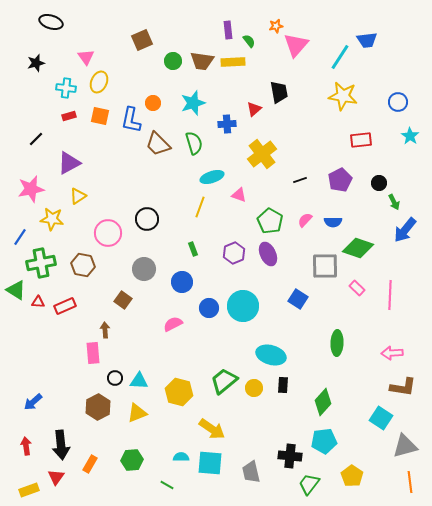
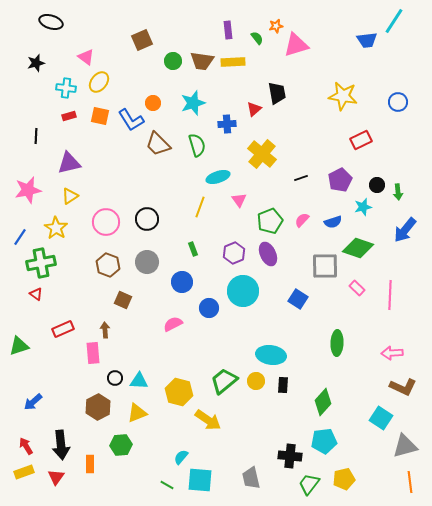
green semicircle at (249, 41): moved 8 px right, 3 px up
pink triangle at (296, 45): rotated 32 degrees clockwise
pink triangle at (86, 57): rotated 18 degrees counterclockwise
cyan line at (340, 57): moved 54 px right, 36 px up
yellow ellipse at (99, 82): rotated 15 degrees clockwise
black trapezoid at (279, 92): moved 2 px left, 1 px down
blue L-shape at (131, 120): rotated 44 degrees counterclockwise
cyan star at (410, 136): moved 47 px left, 71 px down; rotated 24 degrees clockwise
black line at (36, 139): moved 3 px up; rotated 42 degrees counterclockwise
red rectangle at (361, 140): rotated 20 degrees counterclockwise
green semicircle at (194, 143): moved 3 px right, 2 px down
yellow cross at (262, 154): rotated 12 degrees counterclockwise
purple triangle at (69, 163): rotated 15 degrees clockwise
cyan ellipse at (212, 177): moved 6 px right
black line at (300, 180): moved 1 px right, 2 px up
black circle at (379, 183): moved 2 px left, 2 px down
pink star at (31, 189): moved 3 px left, 1 px down
pink triangle at (239, 195): moved 5 px down; rotated 35 degrees clockwise
yellow triangle at (78, 196): moved 8 px left
green arrow at (394, 202): moved 4 px right, 10 px up; rotated 21 degrees clockwise
yellow star at (52, 219): moved 4 px right, 9 px down; rotated 25 degrees clockwise
pink semicircle at (305, 220): moved 3 px left
green pentagon at (270, 221): rotated 20 degrees clockwise
blue semicircle at (333, 222): rotated 18 degrees counterclockwise
pink circle at (108, 233): moved 2 px left, 11 px up
brown hexagon at (83, 265): moved 25 px right; rotated 10 degrees clockwise
gray circle at (144, 269): moved 3 px right, 7 px up
green triangle at (16, 290): moved 3 px right, 56 px down; rotated 50 degrees counterclockwise
brown square at (123, 300): rotated 12 degrees counterclockwise
red triangle at (38, 302): moved 2 px left, 8 px up; rotated 32 degrees clockwise
red rectangle at (65, 306): moved 2 px left, 23 px down
cyan circle at (243, 306): moved 15 px up
cyan ellipse at (271, 355): rotated 8 degrees counterclockwise
brown L-shape at (403, 387): rotated 16 degrees clockwise
yellow circle at (254, 388): moved 2 px right, 7 px up
yellow arrow at (212, 429): moved 4 px left, 9 px up
red arrow at (26, 446): rotated 24 degrees counterclockwise
cyan semicircle at (181, 457): rotated 49 degrees counterclockwise
green hexagon at (132, 460): moved 11 px left, 15 px up
cyan square at (210, 463): moved 10 px left, 17 px down
orange rectangle at (90, 464): rotated 30 degrees counterclockwise
gray trapezoid at (251, 472): moved 6 px down
yellow pentagon at (352, 476): moved 8 px left, 3 px down; rotated 25 degrees clockwise
yellow rectangle at (29, 490): moved 5 px left, 18 px up
